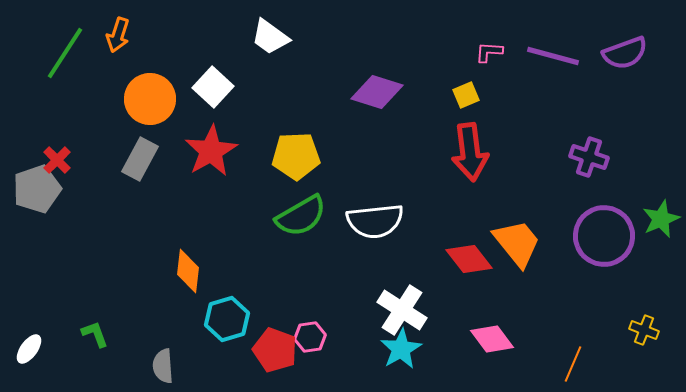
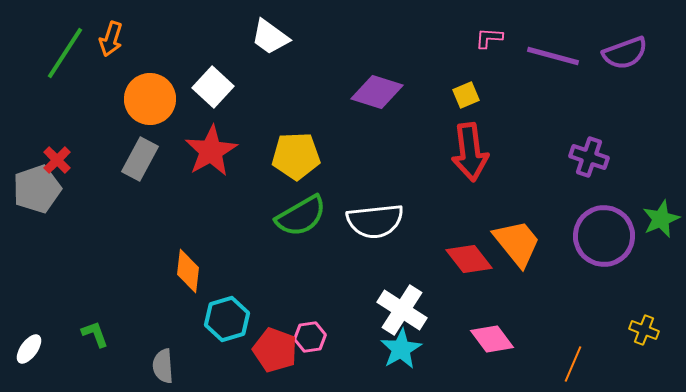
orange arrow: moved 7 px left, 4 px down
pink L-shape: moved 14 px up
